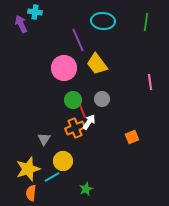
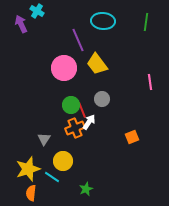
cyan cross: moved 2 px right, 1 px up; rotated 24 degrees clockwise
green circle: moved 2 px left, 5 px down
cyan line: rotated 63 degrees clockwise
